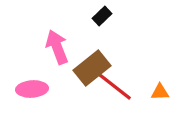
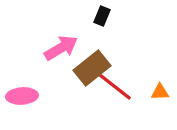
black rectangle: rotated 24 degrees counterclockwise
pink arrow: moved 4 px right, 1 px down; rotated 80 degrees clockwise
pink ellipse: moved 10 px left, 7 px down
